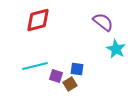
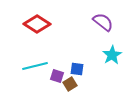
red diamond: moved 1 px left, 4 px down; rotated 48 degrees clockwise
cyan star: moved 4 px left, 6 px down; rotated 12 degrees clockwise
purple square: moved 1 px right
